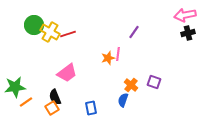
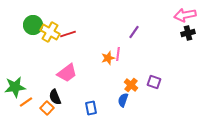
green circle: moved 1 px left
orange square: moved 5 px left; rotated 16 degrees counterclockwise
